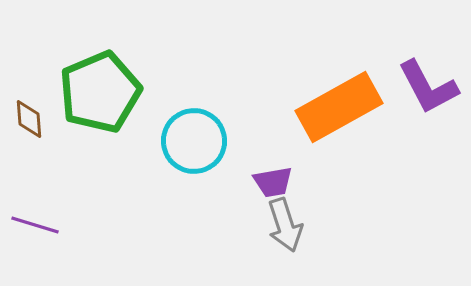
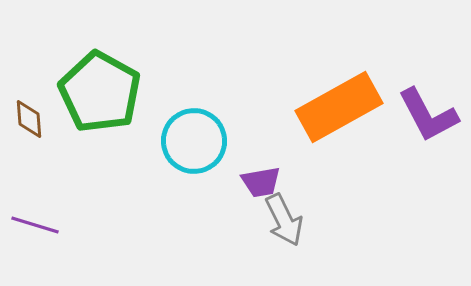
purple L-shape: moved 28 px down
green pentagon: rotated 20 degrees counterclockwise
purple trapezoid: moved 12 px left
gray arrow: moved 1 px left, 5 px up; rotated 8 degrees counterclockwise
